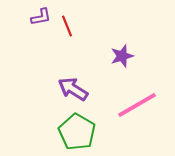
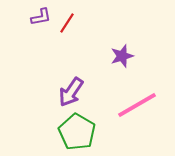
red line: moved 3 px up; rotated 55 degrees clockwise
purple arrow: moved 2 px left, 3 px down; rotated 88 degrees counterclockwise
